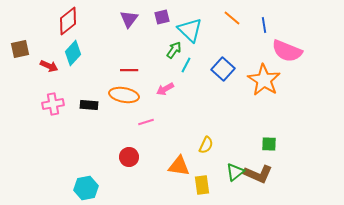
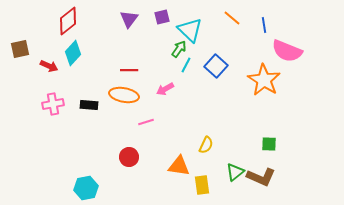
green arrow: moved 5 px right, 1 px up
blue square: moved 7 px left, 3 px up
brown L-shape: moved 3 px right, 3 px down
